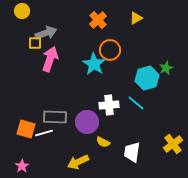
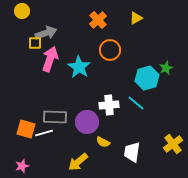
cyan star: moved 15 px left, 3 px down
yellow arrow: rotated 15 degrees counterclockwise
pink star: rotated 16 degrees clockwise
